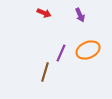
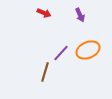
purple line: rotated 18 degrees clockwise
